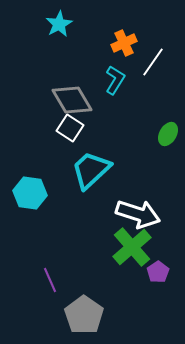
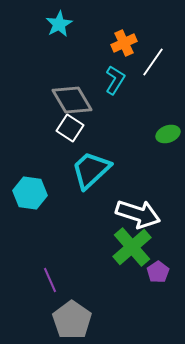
green ellipse: rotated 40 degrees clockwise
gray pentagon: moved 12 px left, 5 px down
